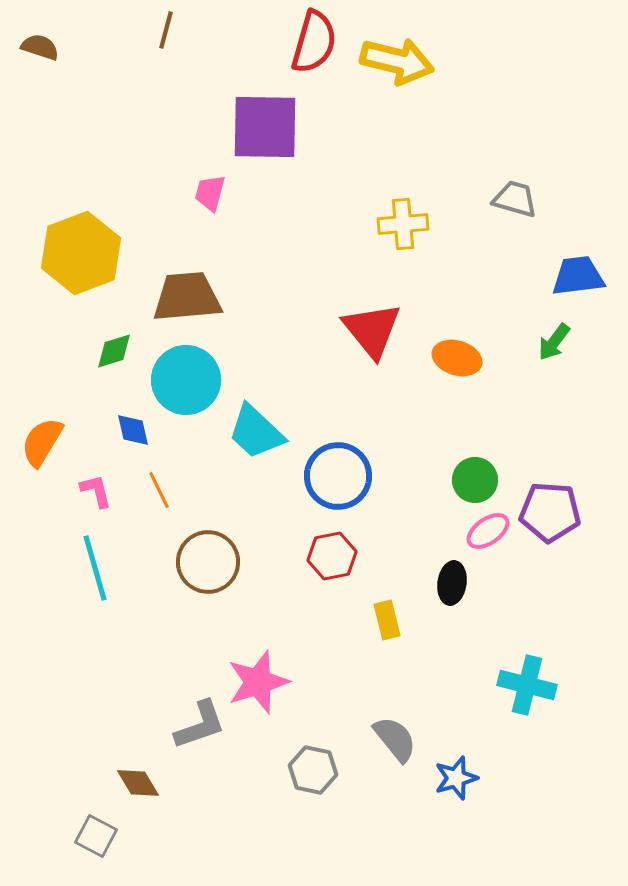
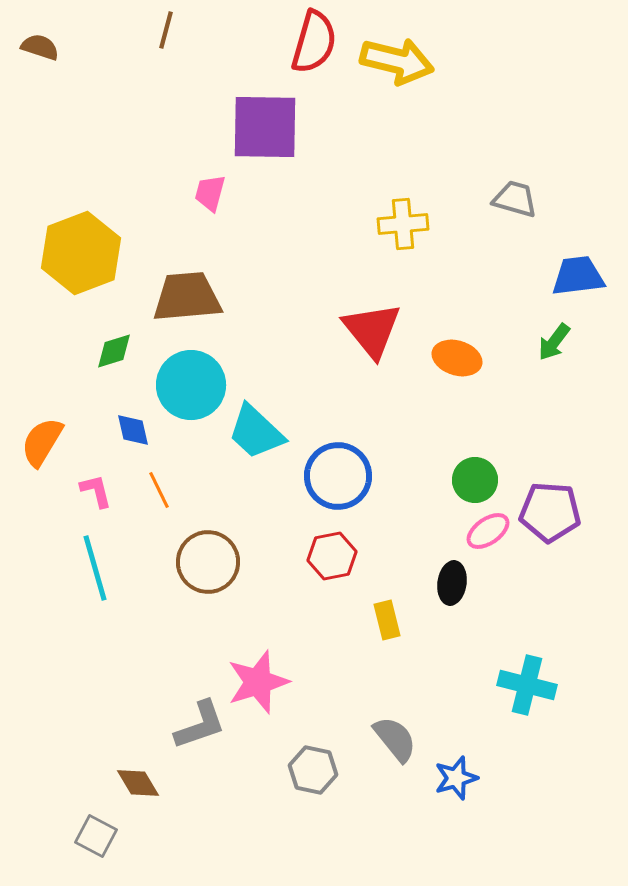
cyan circle: moved 5 px right, 5 px down
